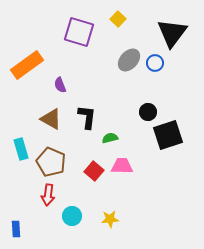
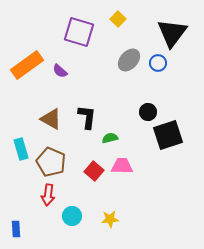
blue circle: moved 3 px right
purple semicircle: moved 14 px up; rotated 28 degrees counterclockwise
